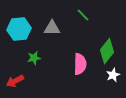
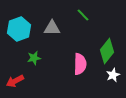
cyan hexagon: rotated 15 degrees counterclockwise
